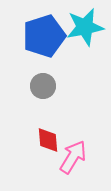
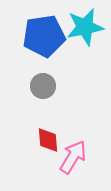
blue pentagon: rotated 9 degrees clockwise
